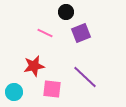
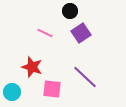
black circle: moved 4 px right, 1 px up
purple square: rotated 12 degrees counterclockwise
red star: moved 2 px left, 1 px down; rotated 30 degrees clockwise
cyan circle: moved 2 px left
